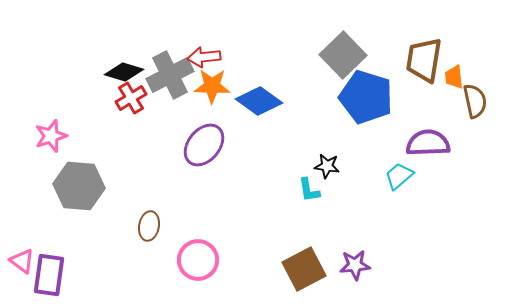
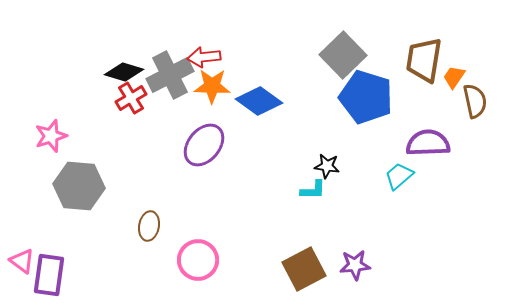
orange trapezoid: rotated 40 degrees clockwise
cyan L-shape: moved 4 px right; rotated 80 degrees counterclockwise
